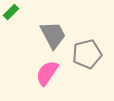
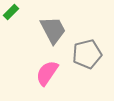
gray trapezoid: moved 5 px up
